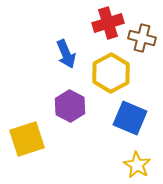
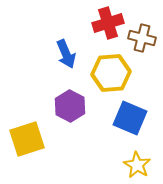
yellow hexagon: rotated 24 degrees clockwise
